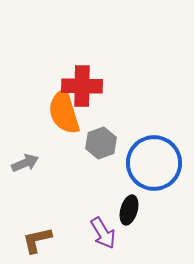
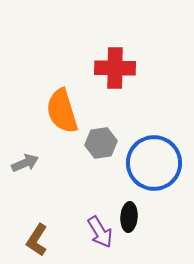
red cross: moved 33 px right, 18 px up
orange semicircle: moved 2 px left, 1 px up
gray hexagon: rotated 12 degrees clockwise
black ellipse: moved 7 px down; rotated 12 degrees counterclockwise
purple arrow: moved 3 px left, 1 px up
brown L-shape: rotated 44 degrees counterclockwise
